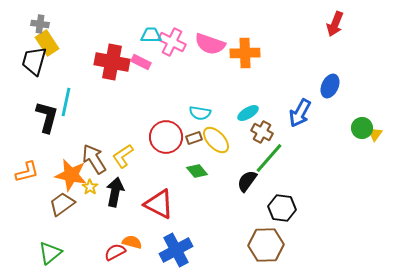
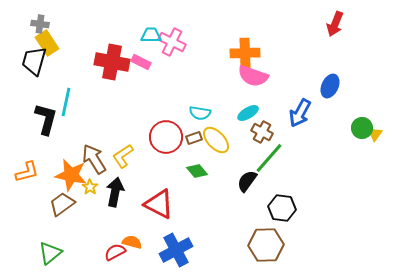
pink semicircle: moved 43 px right, 32 px down
black L-shape: moved 1 px left, 2 px down
